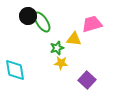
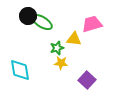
green ellipse: rotated 25 degrees counterclockwise
cyan diamond: moved 5 px right
